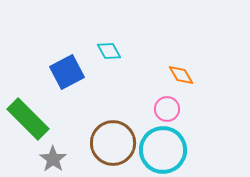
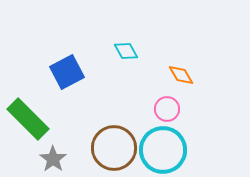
cyan diamond: moved 17 px right
brown circle: moved 1 px right, 5 px down
